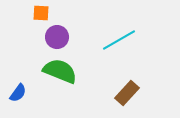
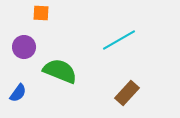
purple circle: moved 33 px left, 10 px down
